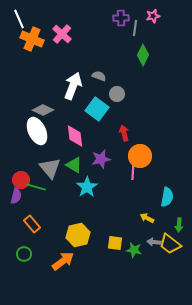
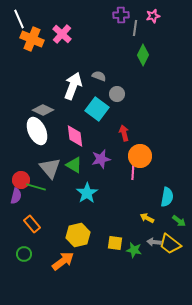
purple cross: moved 3 px up
cyan star: moved 6 px down
green arrow: moved 4 px up; rotated 56 degrees counterclockwise
